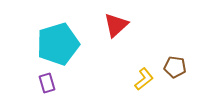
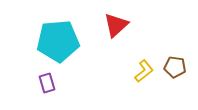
cyan pentagon: moved 3 px up; rotated 12 degrees clockwise
yellow L-shape: moved 8 px up
